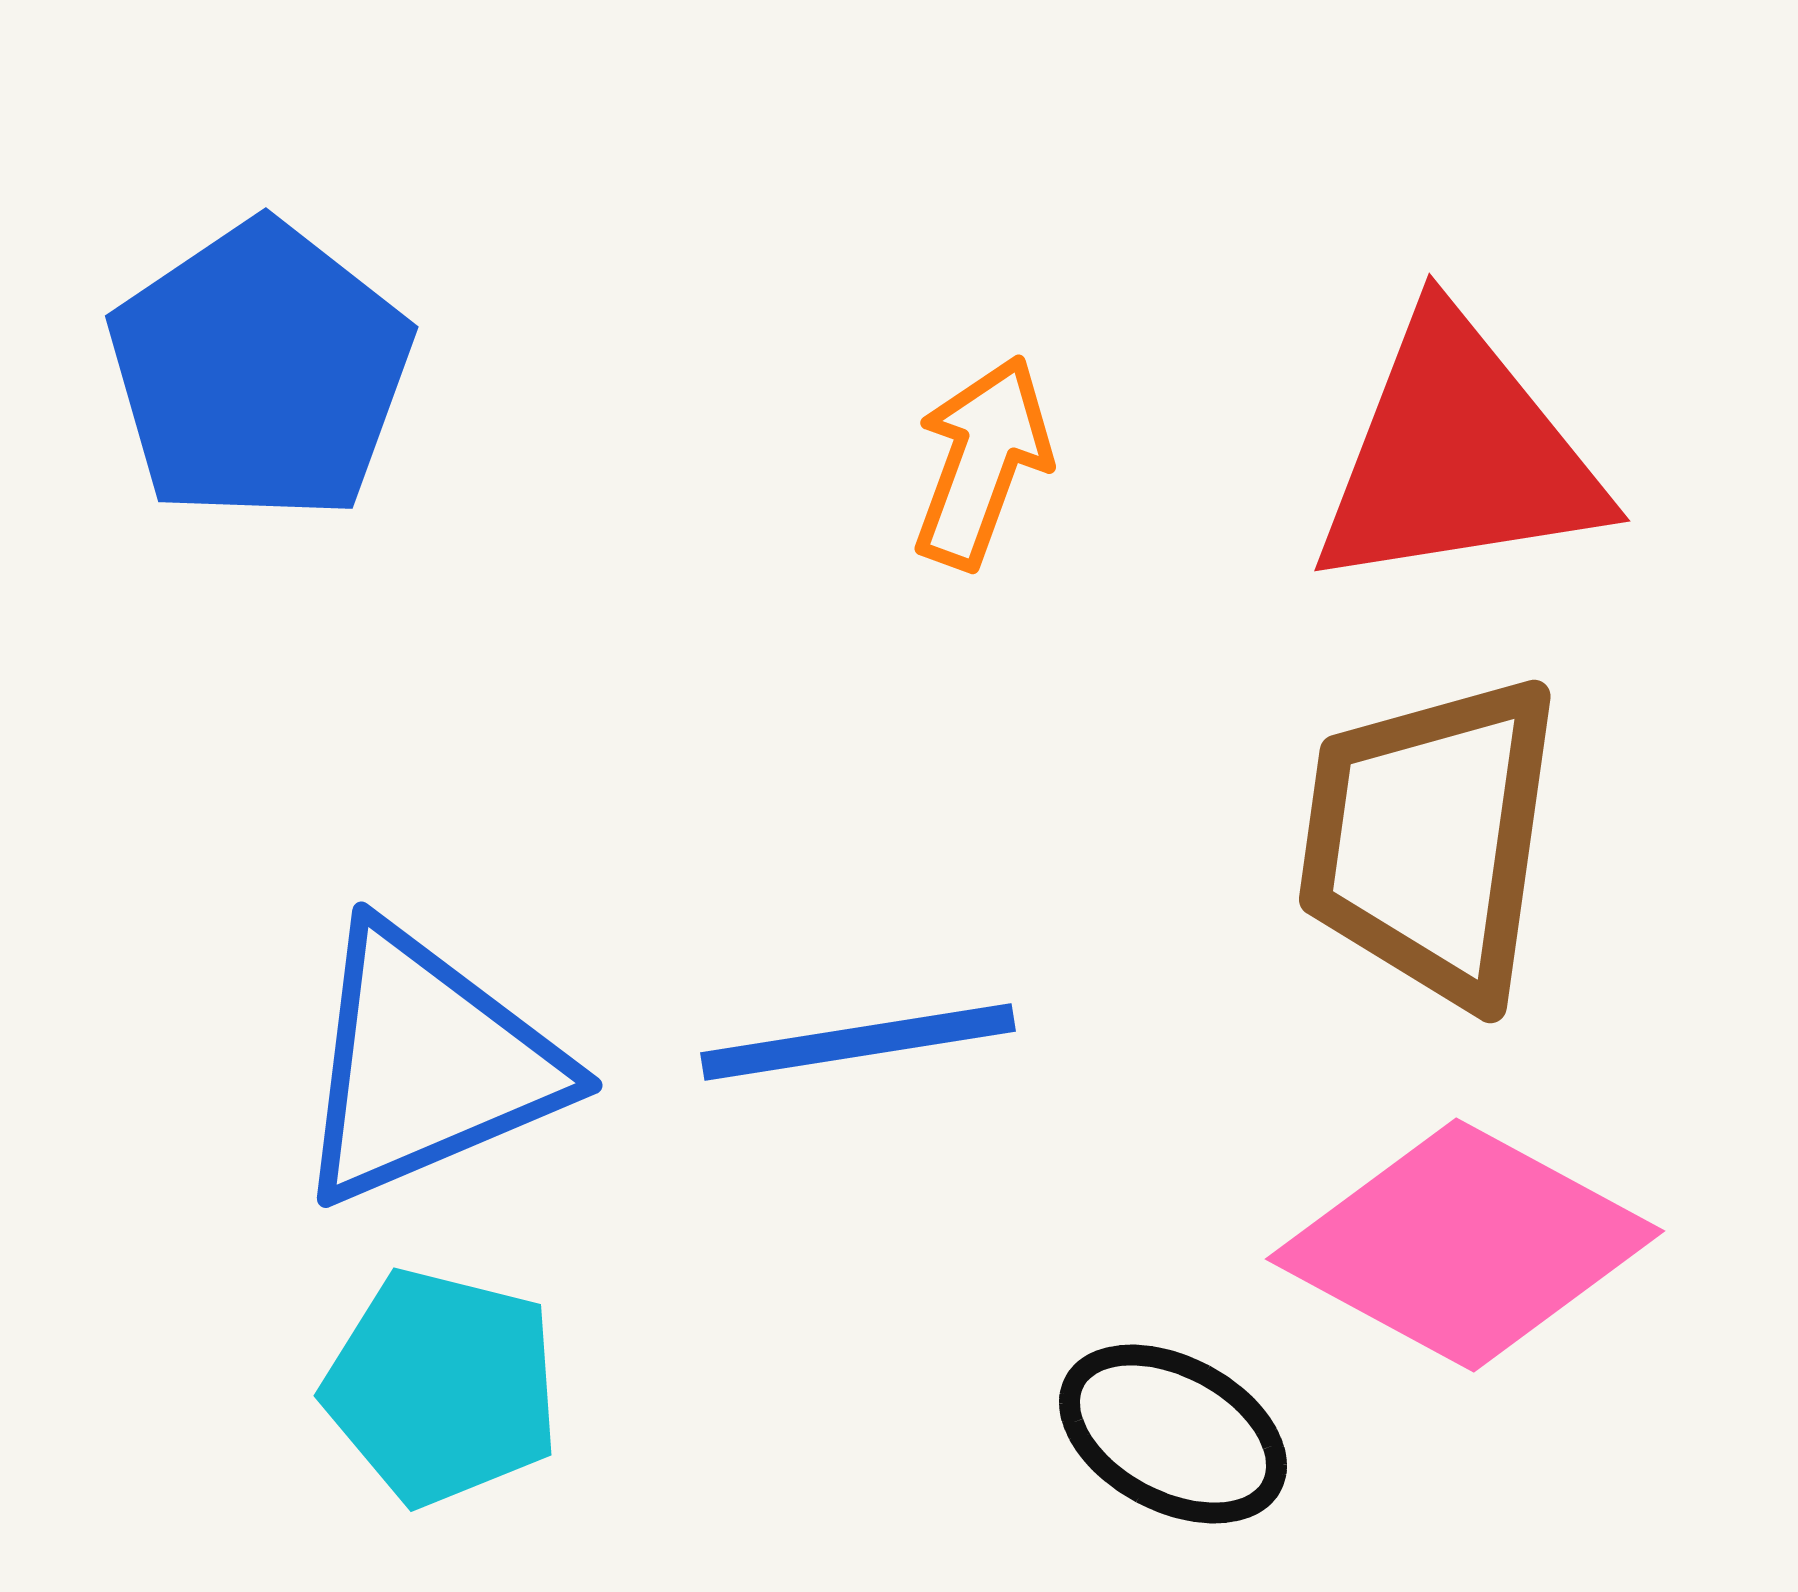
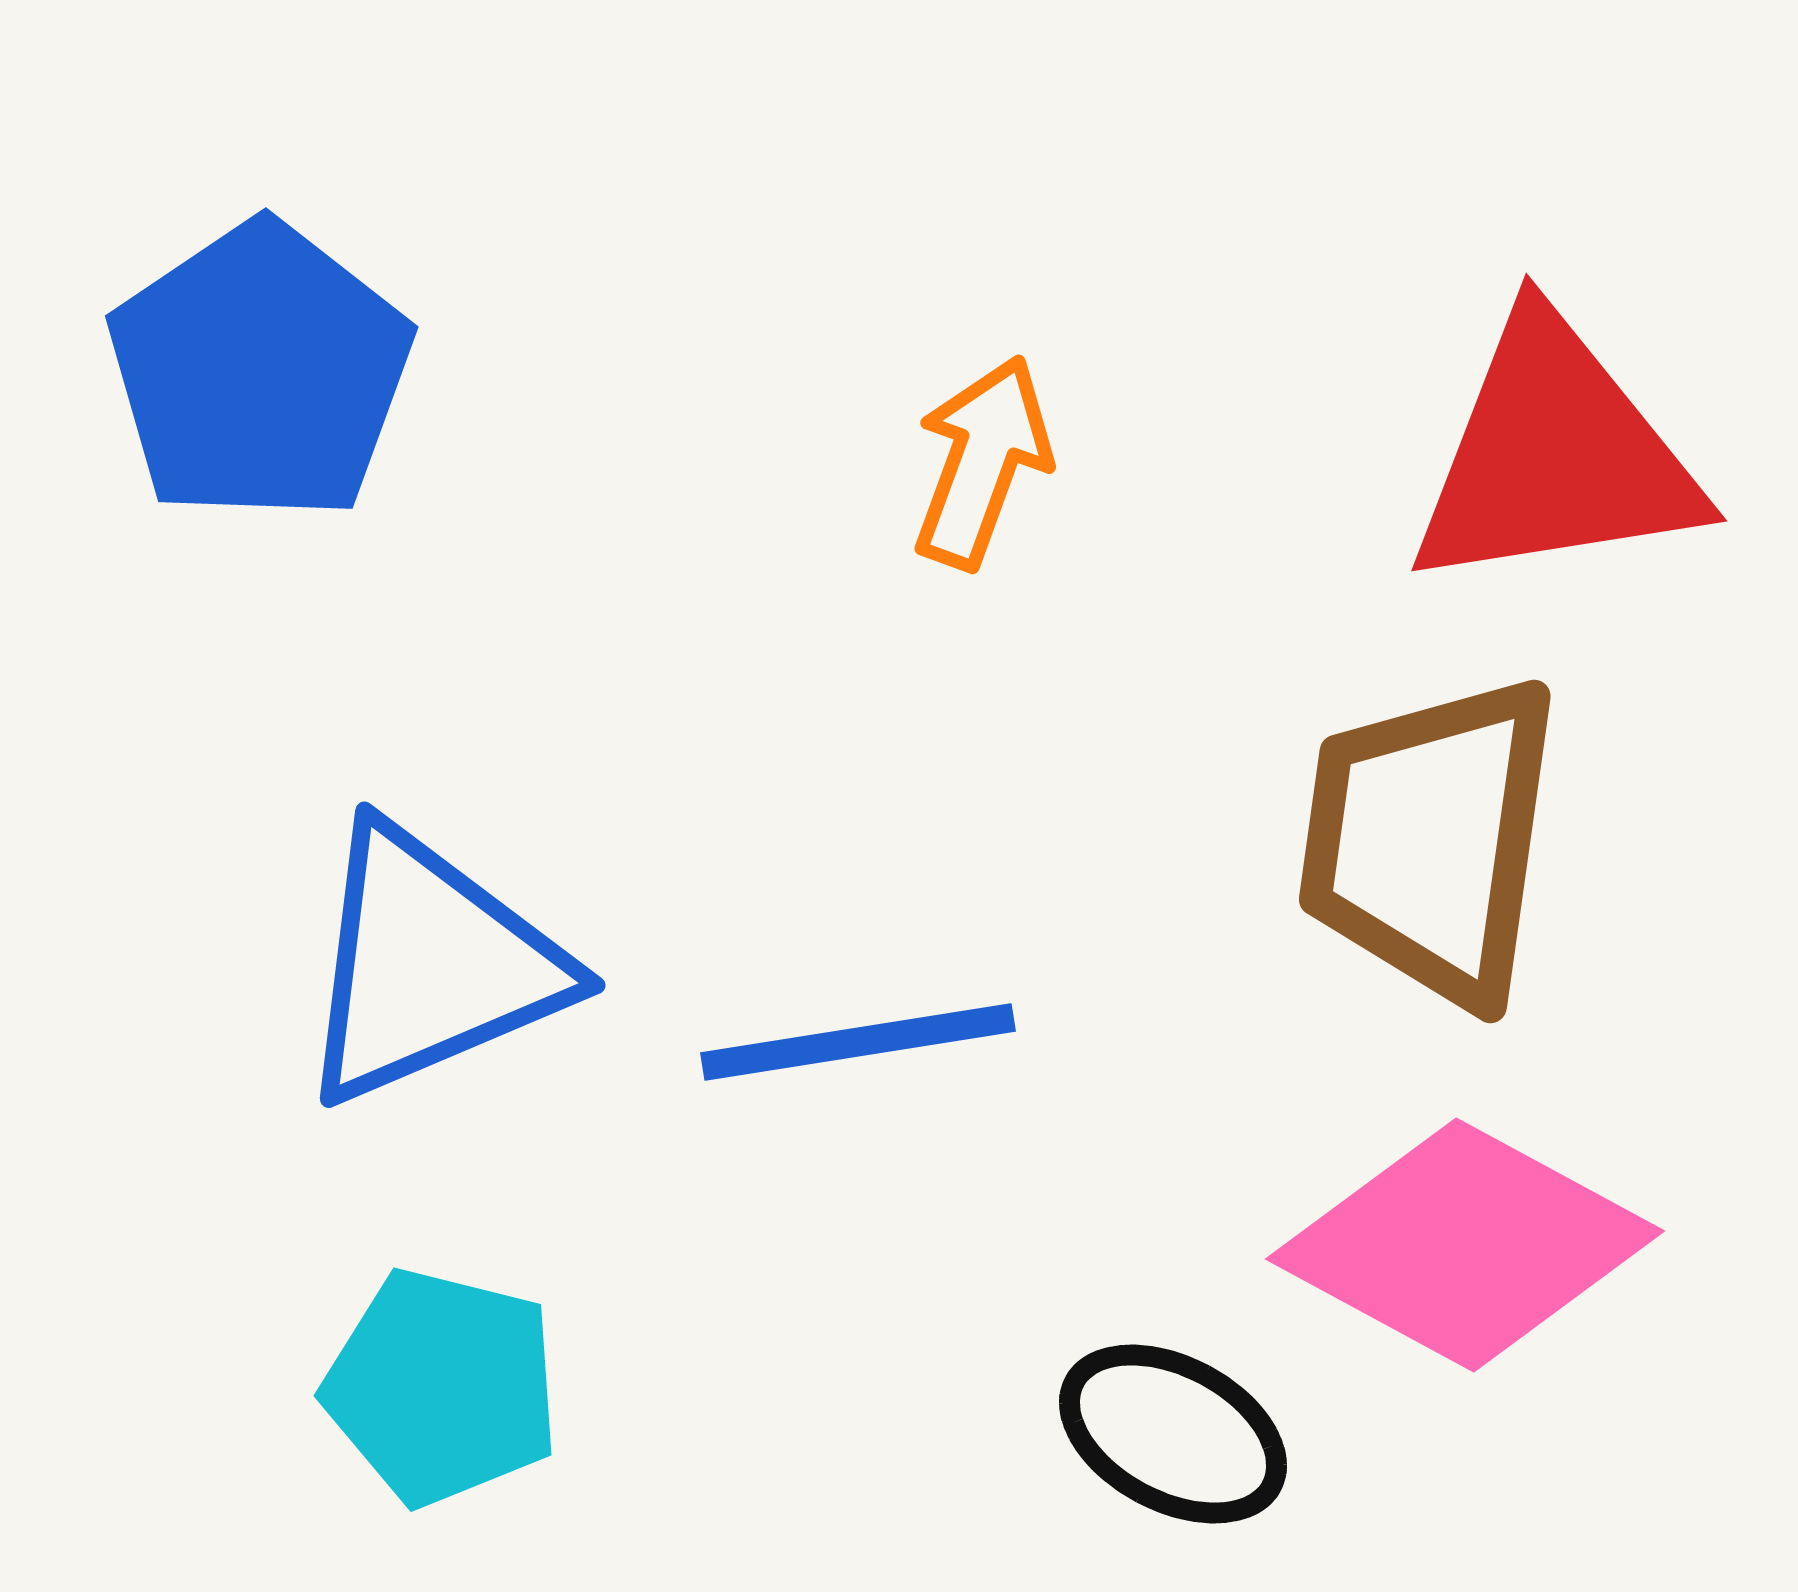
red triangle: moved 97 px right
blue triangle: moved 3 px right, 100 px up
